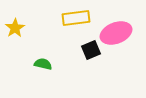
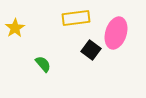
pink ellipse: rotated 52 degrees counterclockwise
black square: rotated 30 degrees counterclockwise
green semicircle: rotated 36 degrees clockwise
